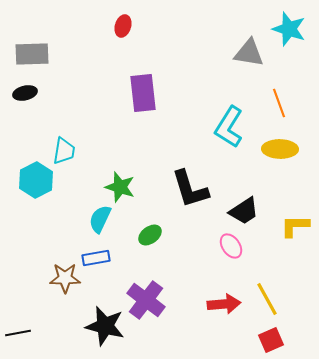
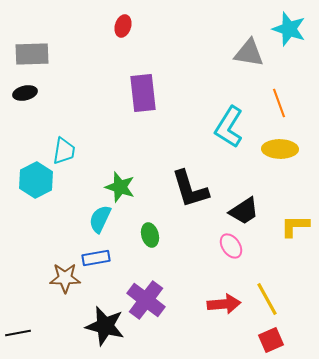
green ellipse: rotated 70 degrees counterclockwise
